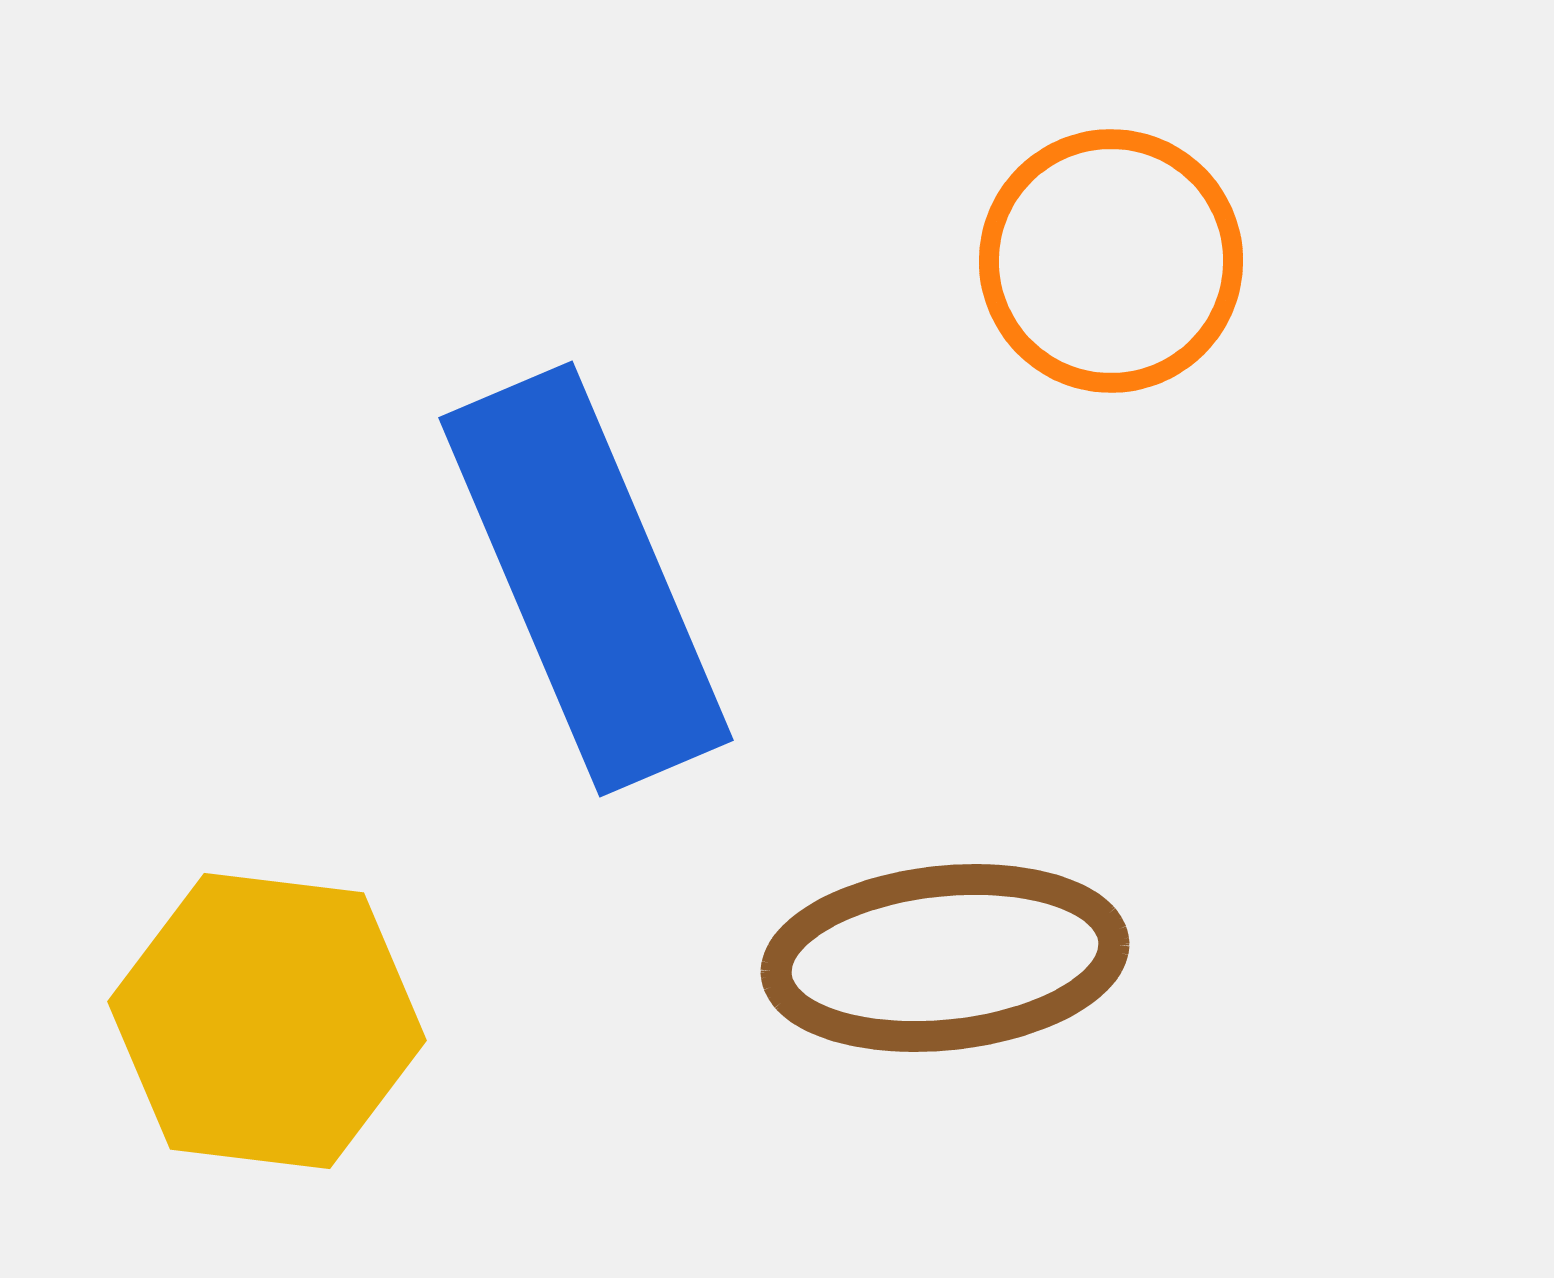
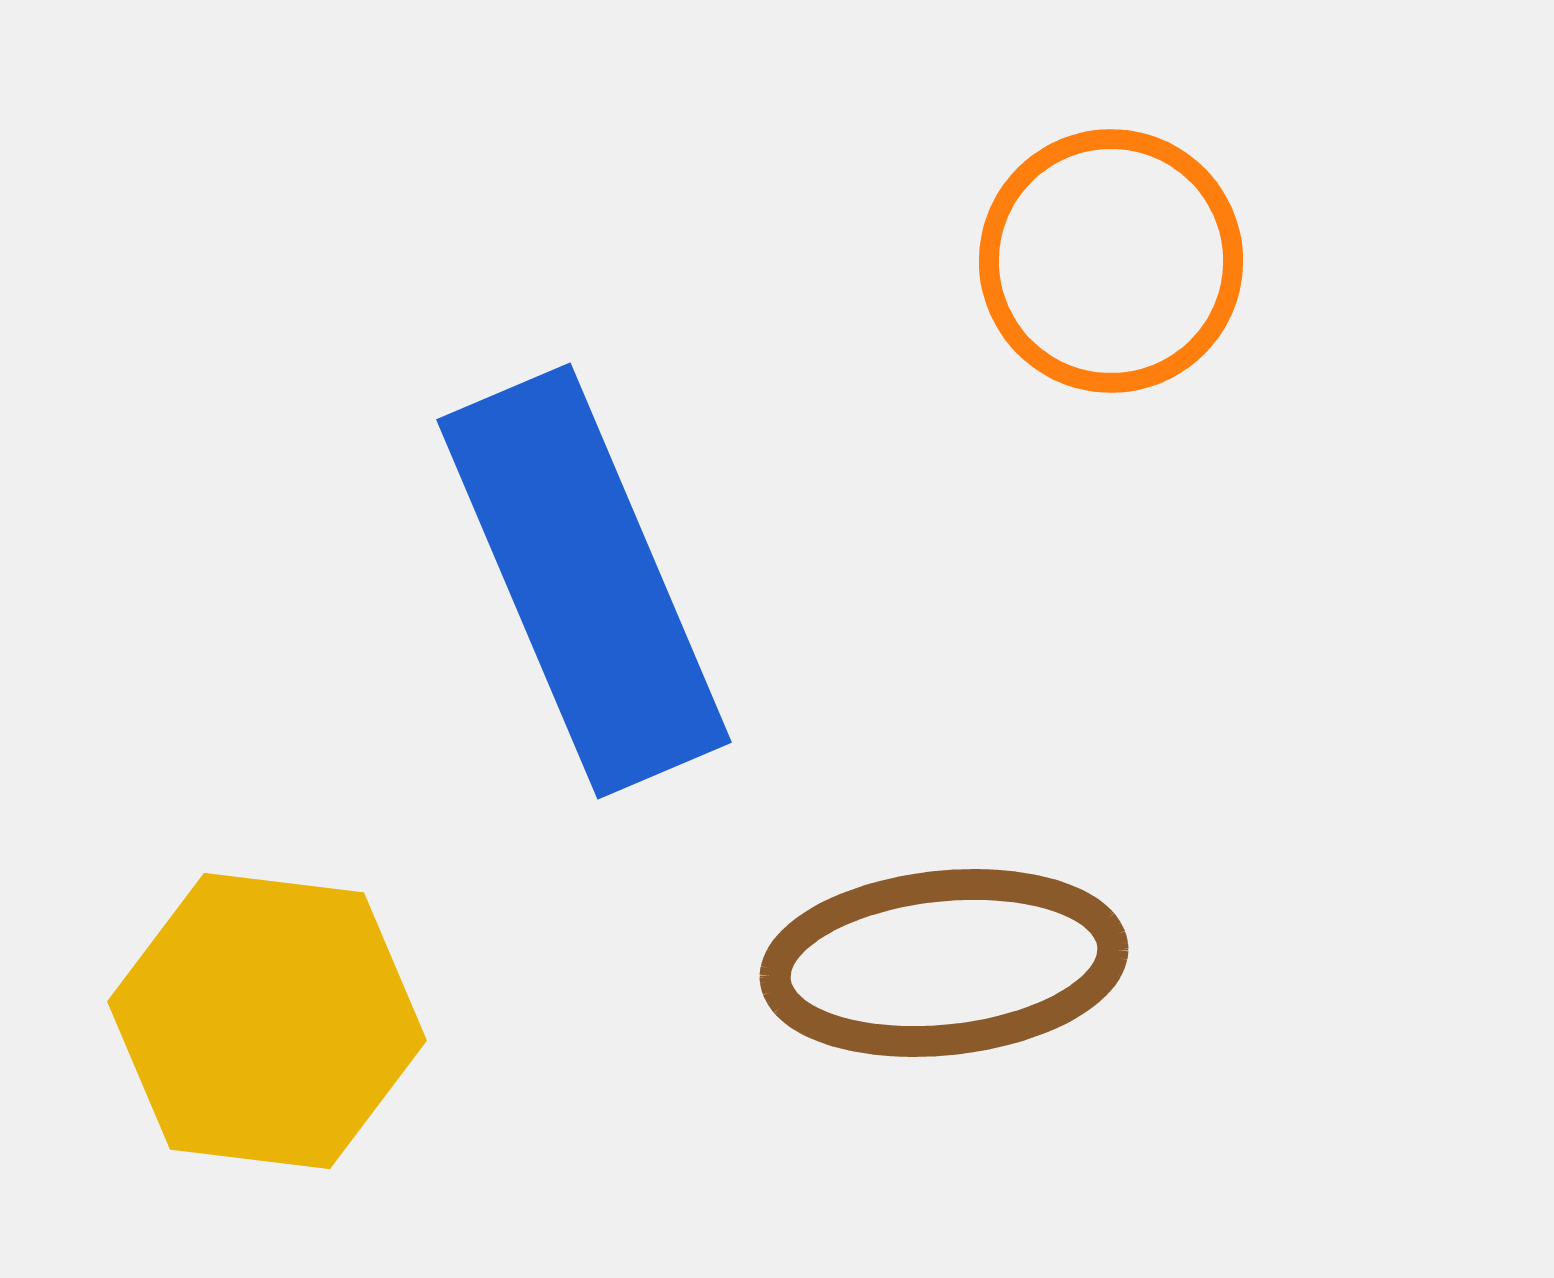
blue rectangle: moved 2 px left, 2 px down
brown ellipse: moved 1 px left, 5 px down
